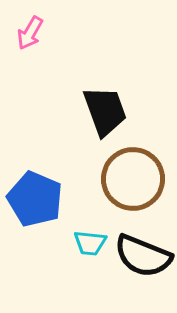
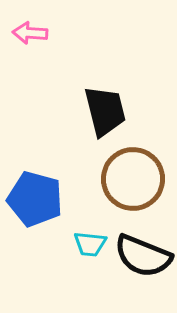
pink arrow: rotated 64 degrees clockwise
black trapezoid: rotated 6 degrees clockwise
blue pentagon: rotated 8 degrees counterclockwise
cyan trapezoid: moved 1 px down
